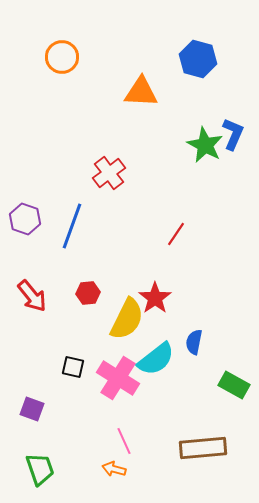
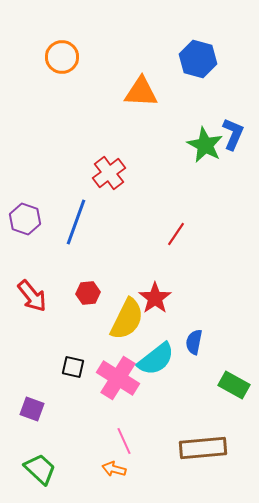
blue line: moved 4 px right, 4 px up
green trapezoid: rotated 28 degrees counterclockwise
